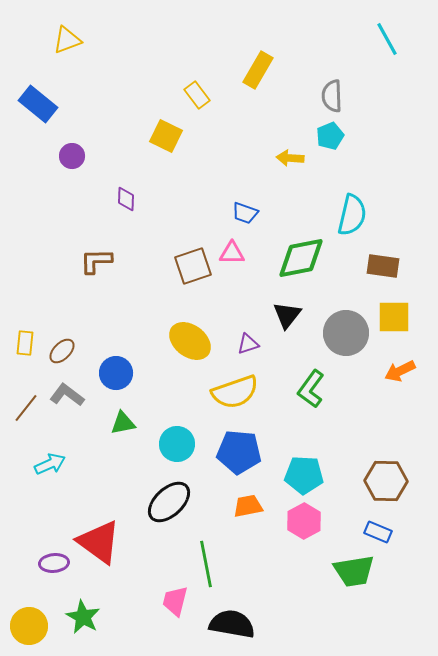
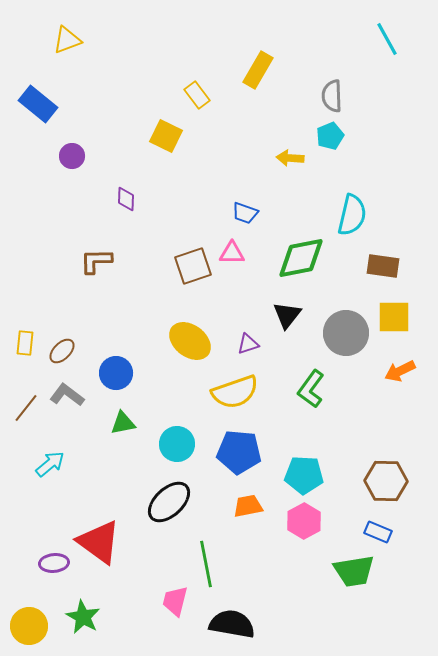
cyan arrow at (50, 464): rotated 16 degrees counterclockwise
